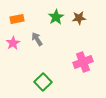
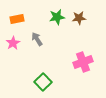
green star: moved 1 px right; rotated 21 degrees clockwise
